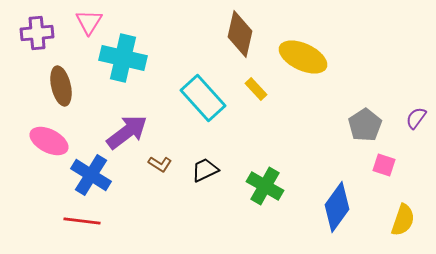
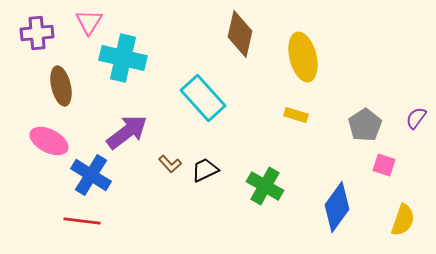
yellow ellipse: rotated 51 degrees clockwise
yellow rectangle: moved 40 px right, 26 px down; rotated 30 degrees counterclockwise
brown L-shape: moved 10 px right; rotated 15 degrees clockwise
